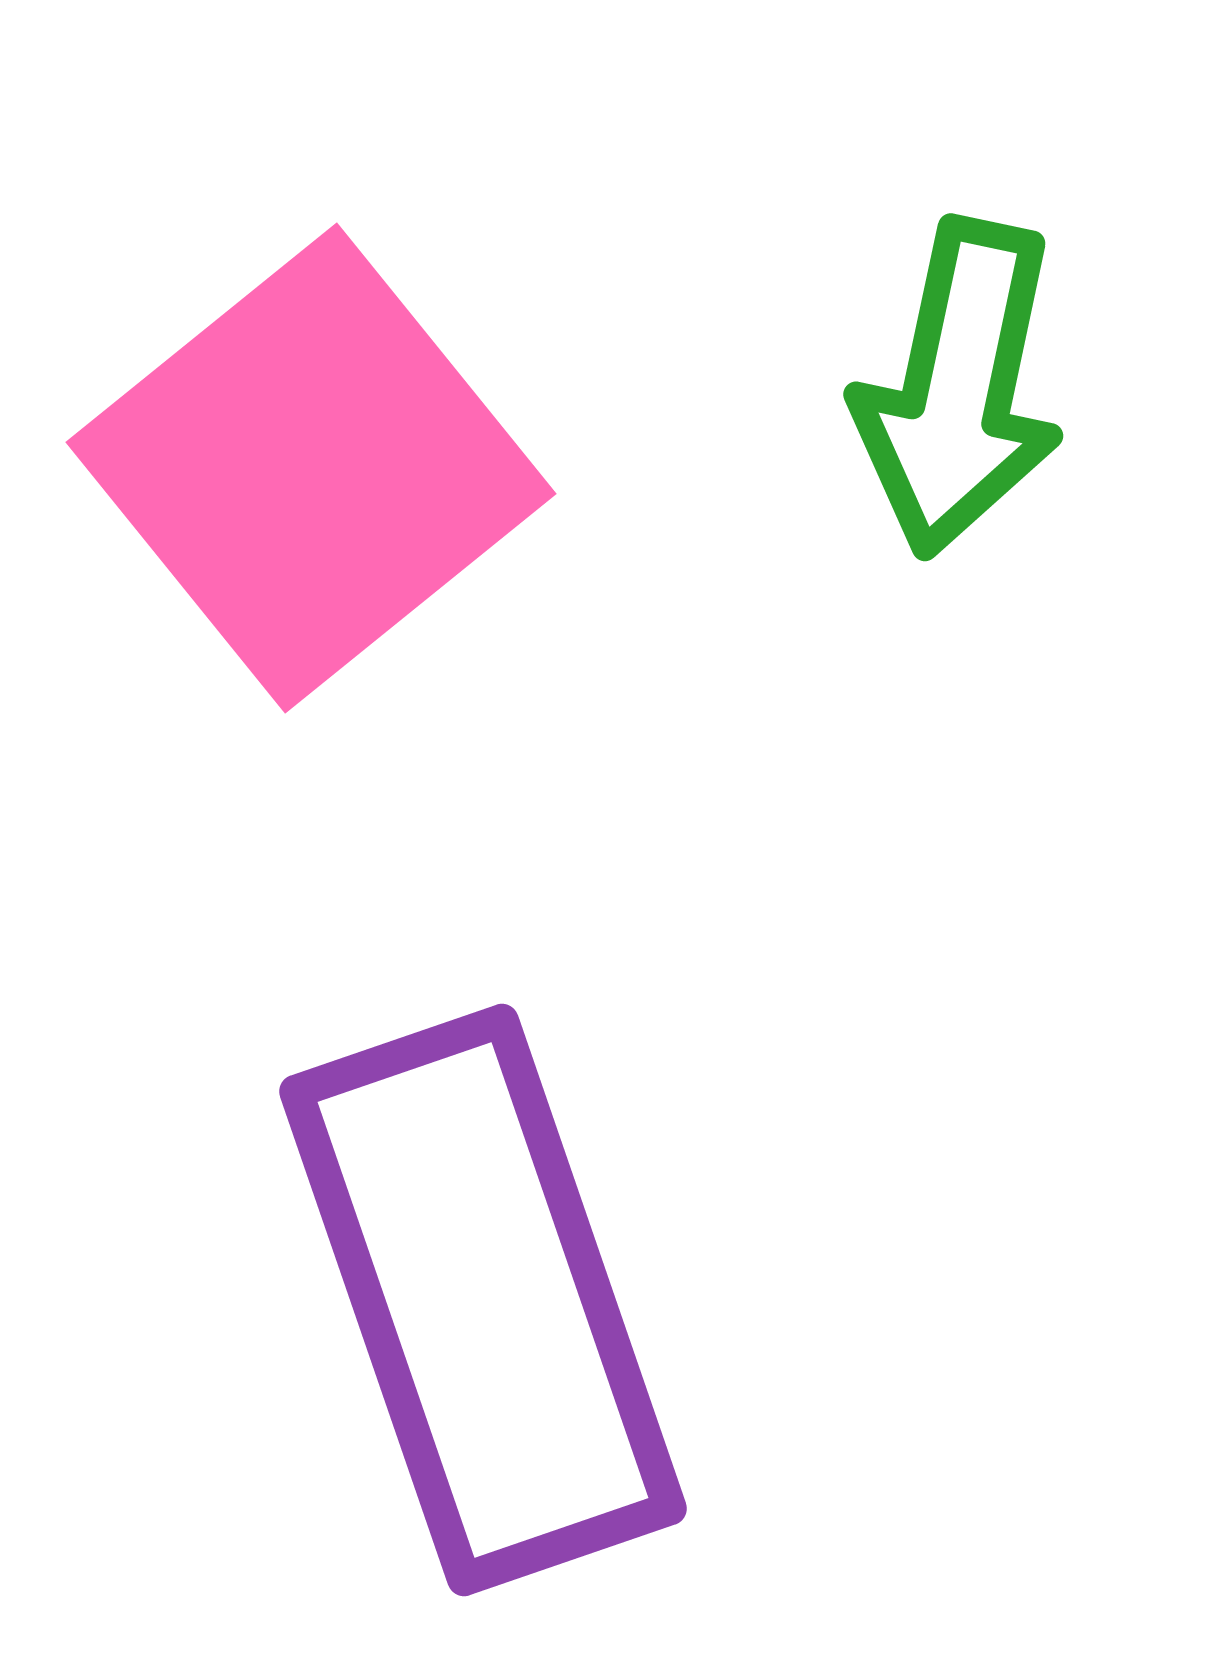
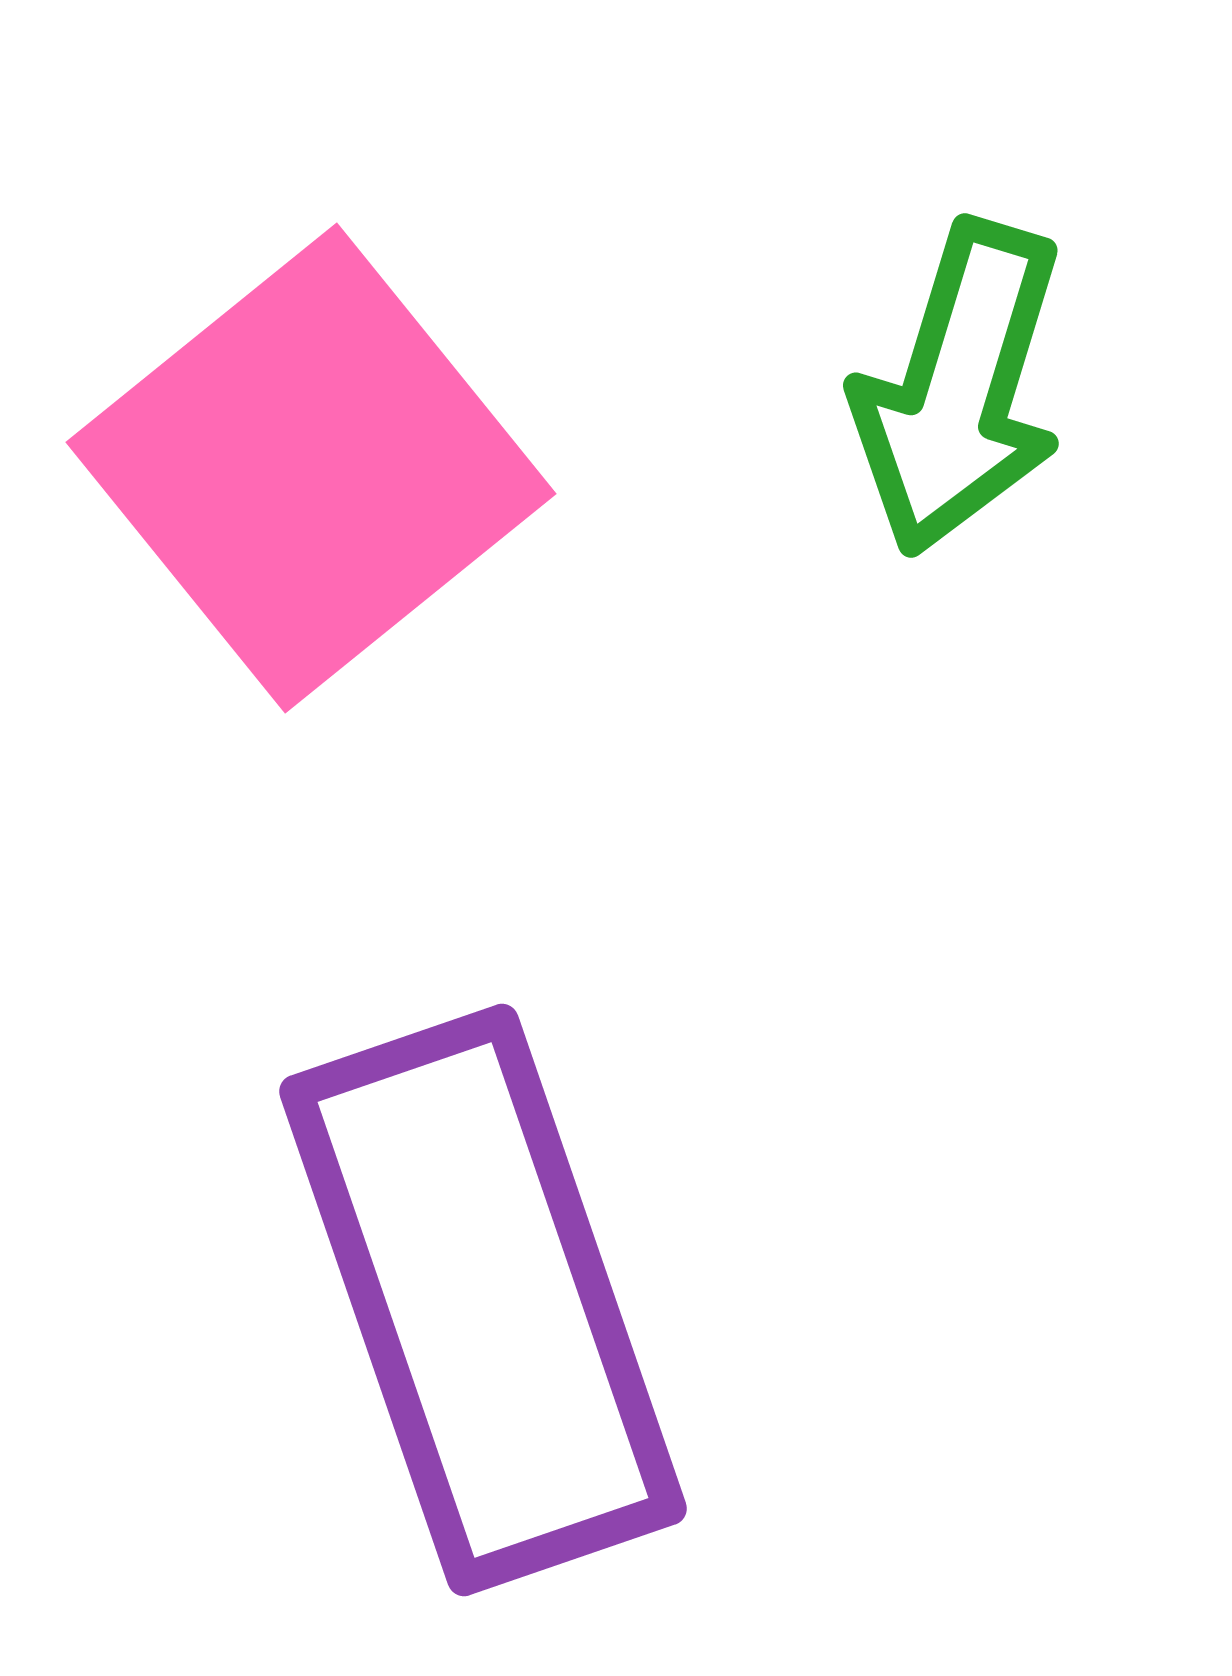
green arrow: rotated 5 degrees clockwise
